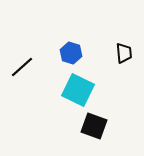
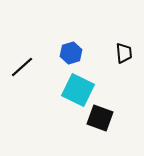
blue hexagon: rotated 25 degrees clockwise
black square: moved 6 px right, 8 px up
